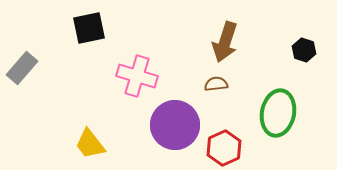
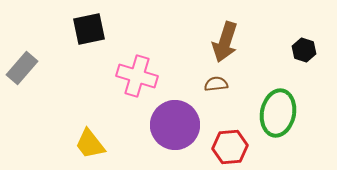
black square: moved 1 px down
red hexagon: moved 6 px right, 1 px up; rotated 20 degrees clockwise
